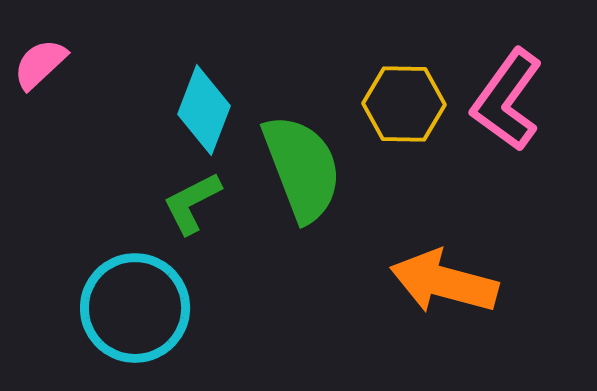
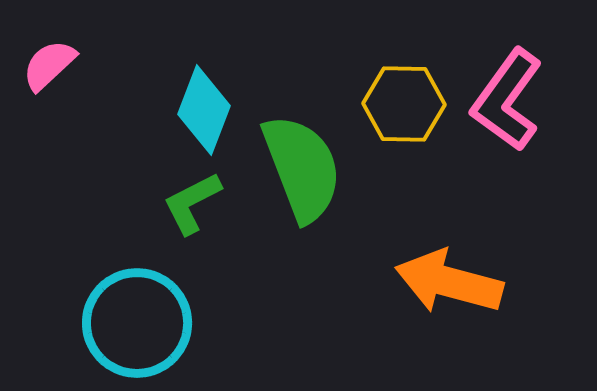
pink semicircle: moved 9 px right, 1 px down
orange arrow: moved 5 px right
cyan circle: moved 2 px right, 15 px down
